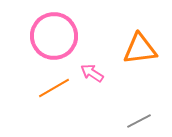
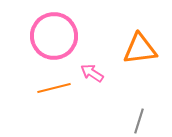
orange line: rotated 16 degrees clockwise
gray line: rotated 45 degrees counterclockwise
